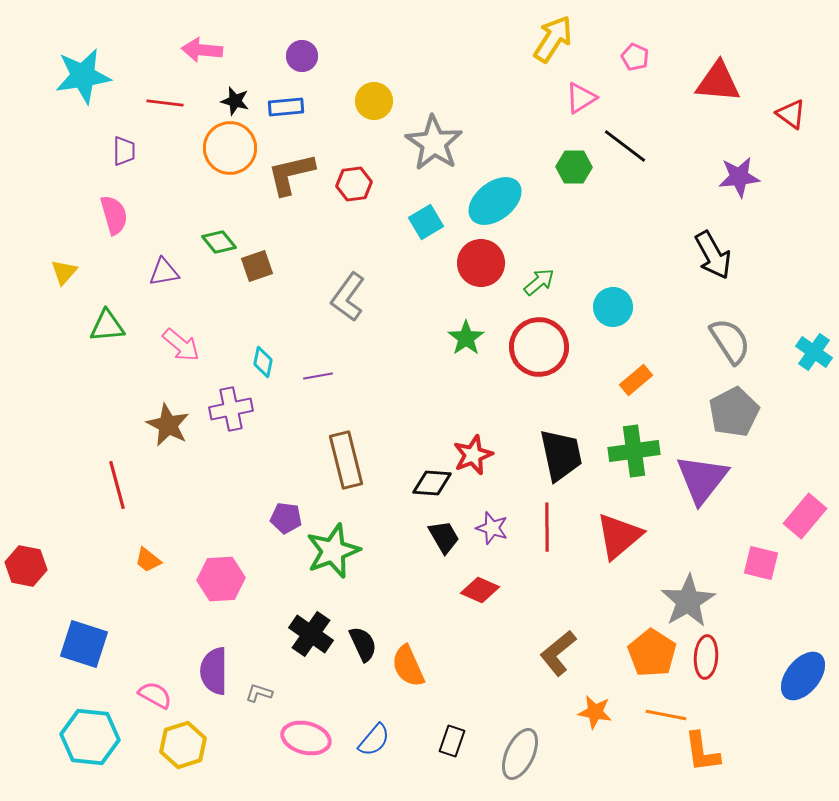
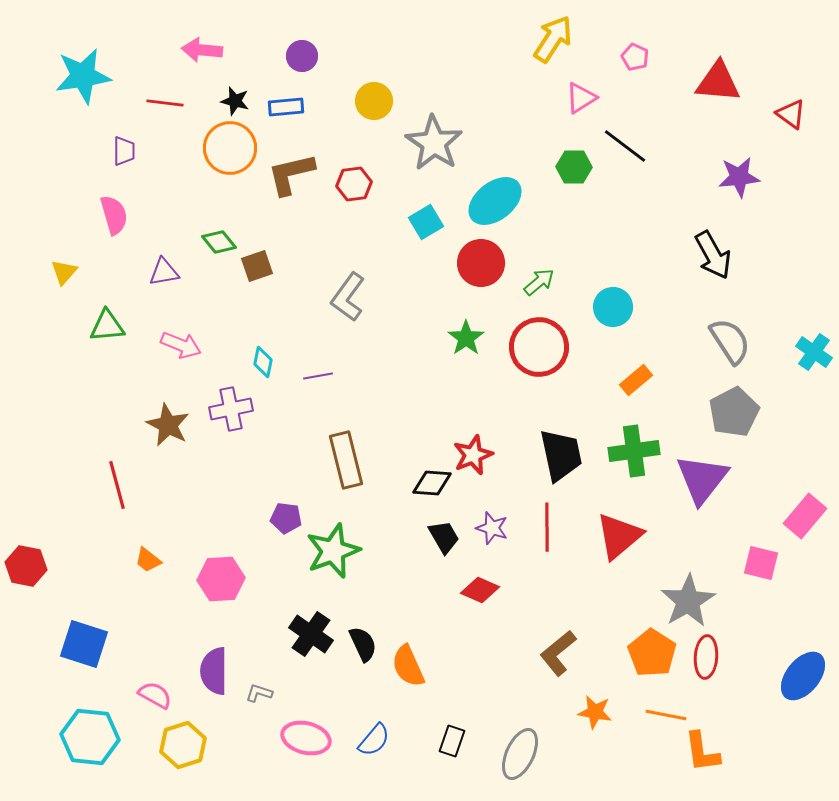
pink arrow at (181, 345): rotated 18 degrees counterclockwise
